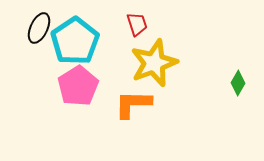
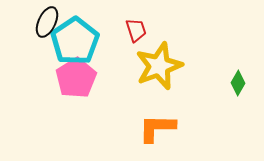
red trapezoid: moved 1 px left, 6 px down
black ellipse: moved 8 px right, 6 px up
yellow star: moved 5 px right, 3 px down
pink pentagon: moved 2 px left, 8 px up
orange L-shape: moved 24 px right, 24 px down
